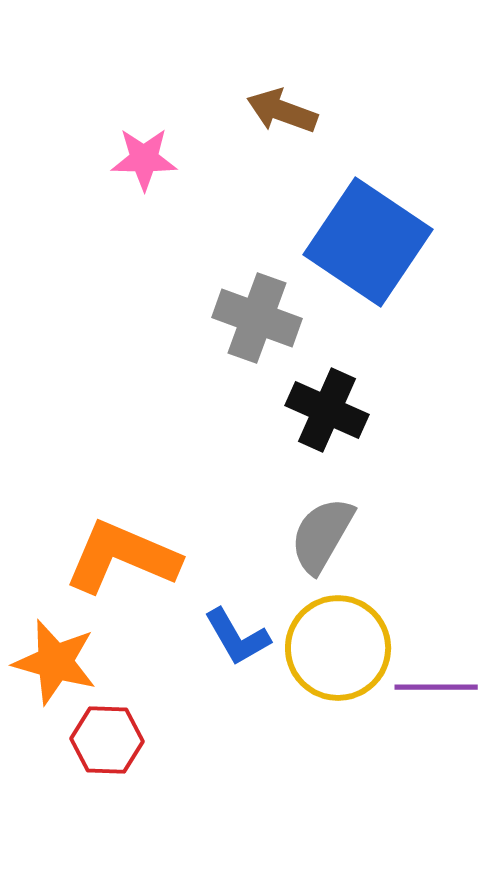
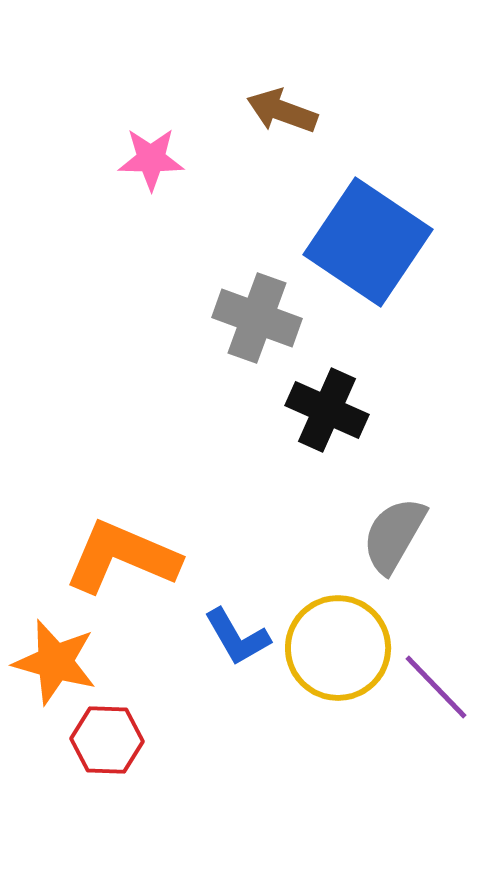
pink star: moved 7 px right
gray semicircle: moved 72 px right
purple line: rotated 46 degrees clockwise
